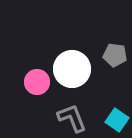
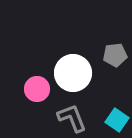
gray pentagon: rotated 15 degrees counterclockwise
white circle: moved 1 px right, 4 px down
pink circle: moved 7 px down
